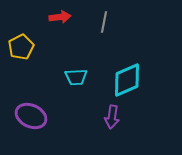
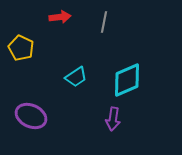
yellow pentagon: moved 1 px down; rotated 20 degrees counterclockwise
cyan trapezoid: rotated 30 degrees counterclockwise
purple arrow: moved 1 px right, 2 px down
